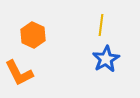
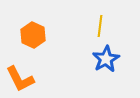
yellow line: moved 1 px left, 1 px down
orange L-shape: moved 1 px right, 6 px down
